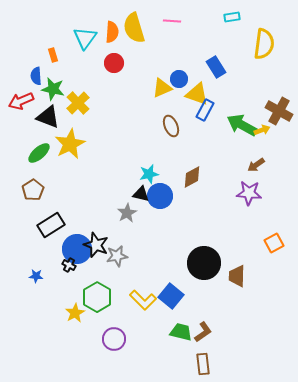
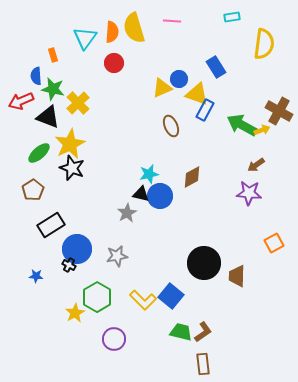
black star at (96, 245): moved 24 px left, 77 px up
